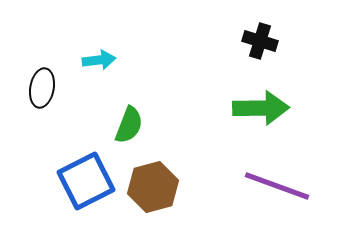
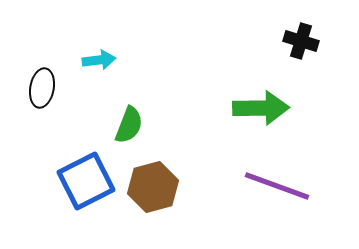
black cross: moved 41 px right
